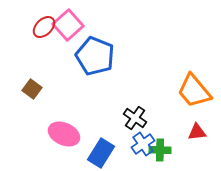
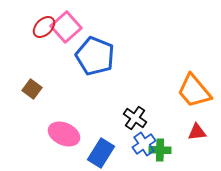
pink square: moved 2 px left, 2 px down
blue cross: moved 1 px right
